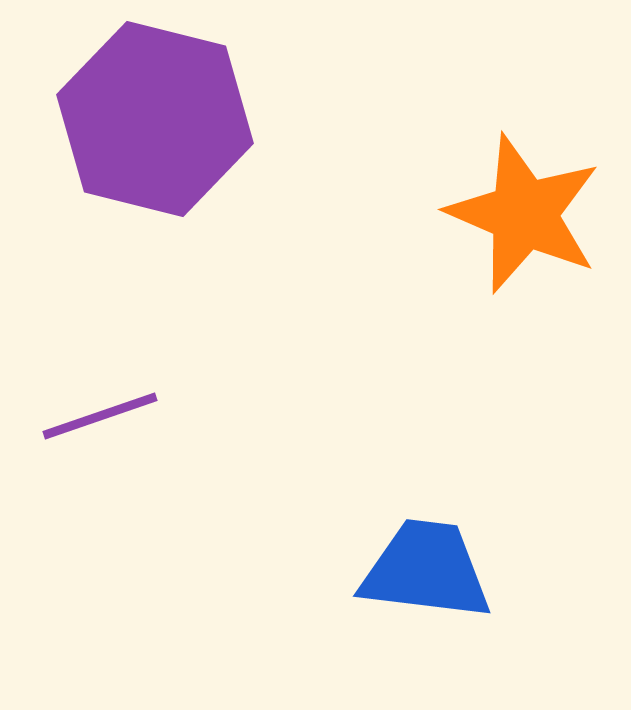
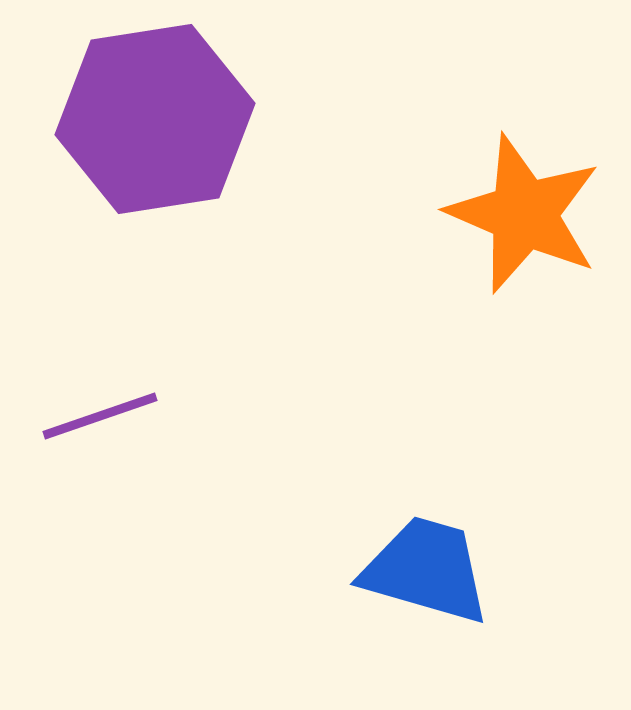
purple hexagon: rotated 23 degrees counterclockwise
blue trapezoid: rotated 9 degrees clockwise
